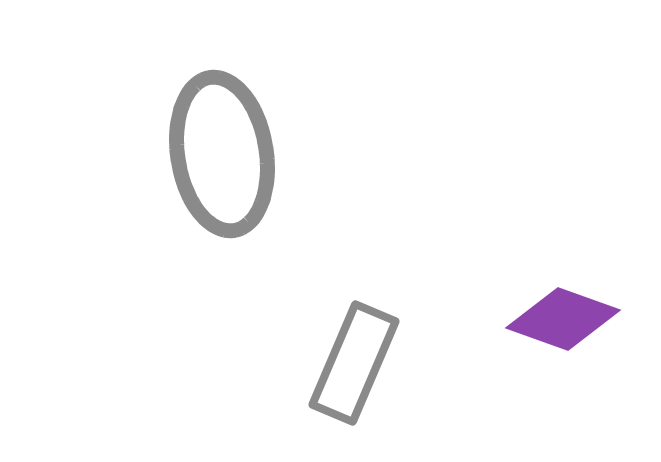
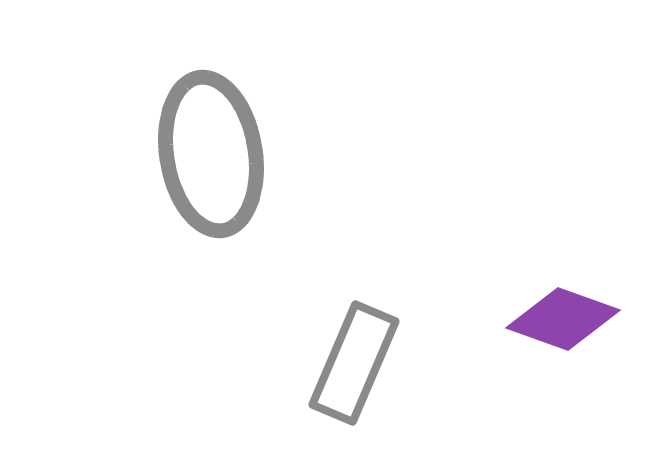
gray ellipse: moved 11 px left
